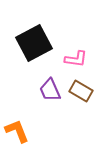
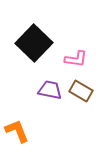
black square: rotated 18 degrees counterclockwise
purple trapezoid: rotated 125 degrees clockwise
